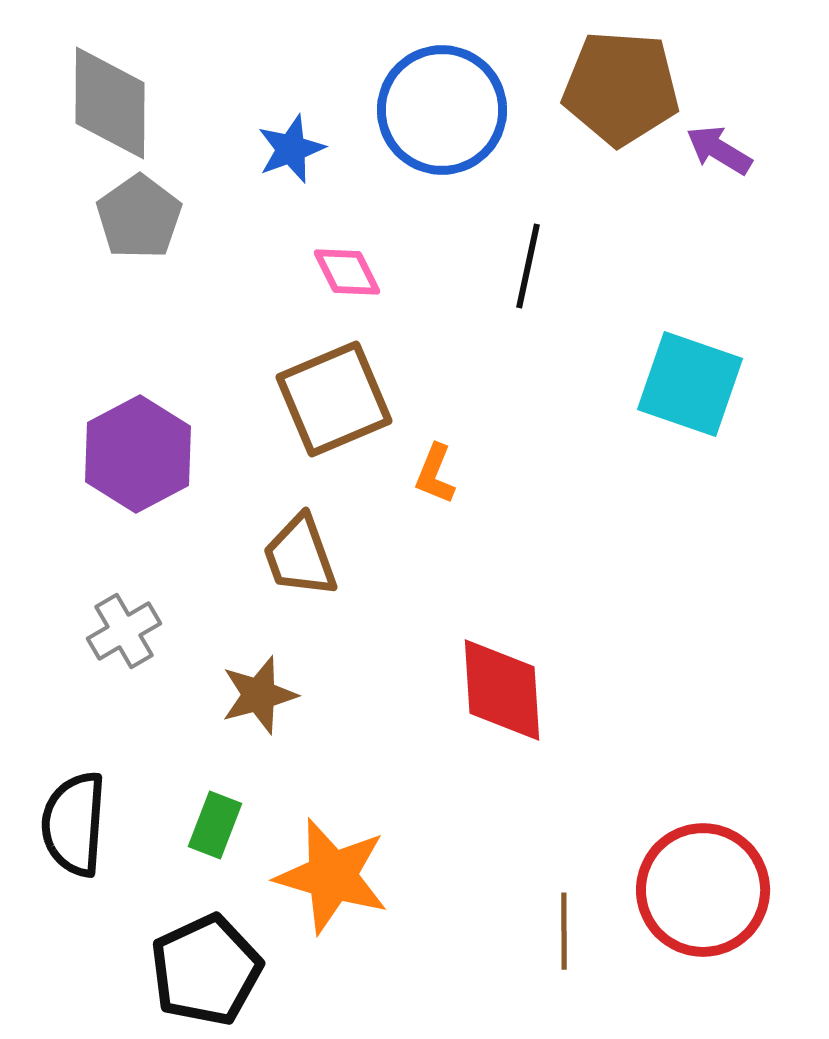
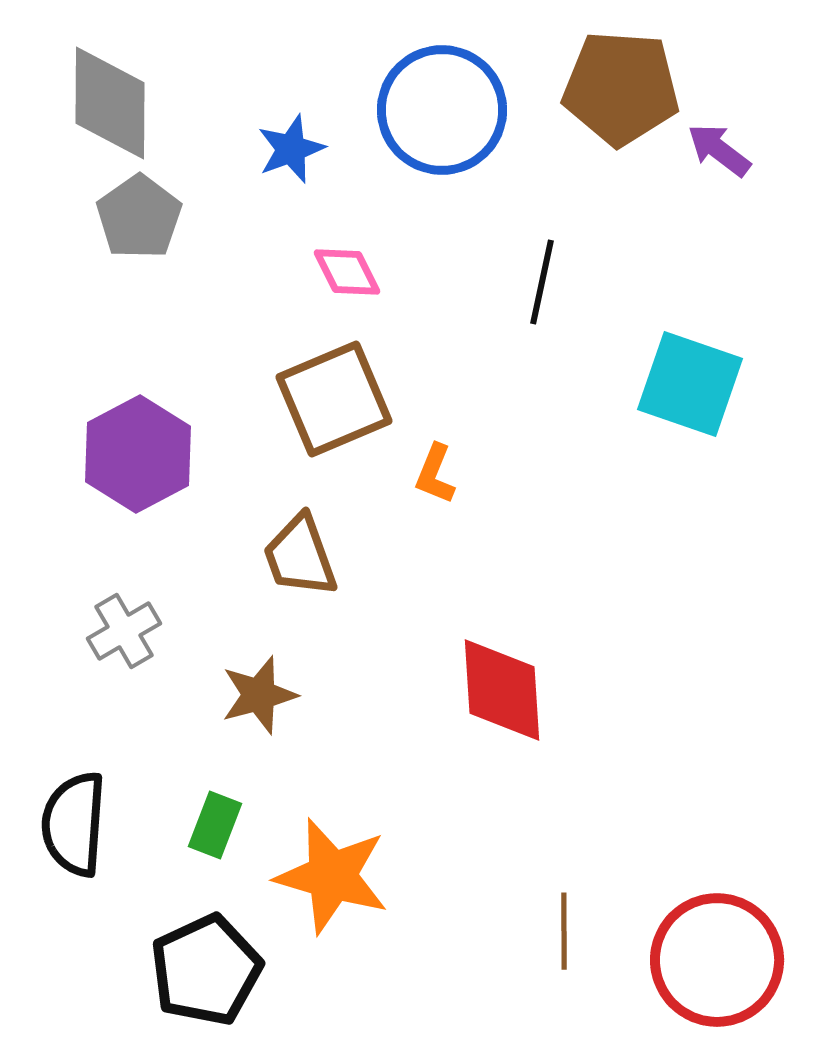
purple arrow: rotated 6 degrees clockwise
black line: moved 14 px right, 16 px down
red circle: moved 14 px right, 70 px down
